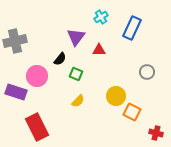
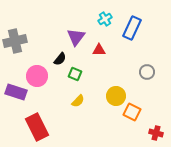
cyan cross: moved 4 px right, 2 px down
green square: moved 1 px left
